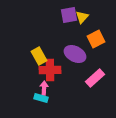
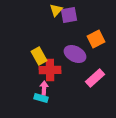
yellow triangle: moved 26 px left, 7 px up
